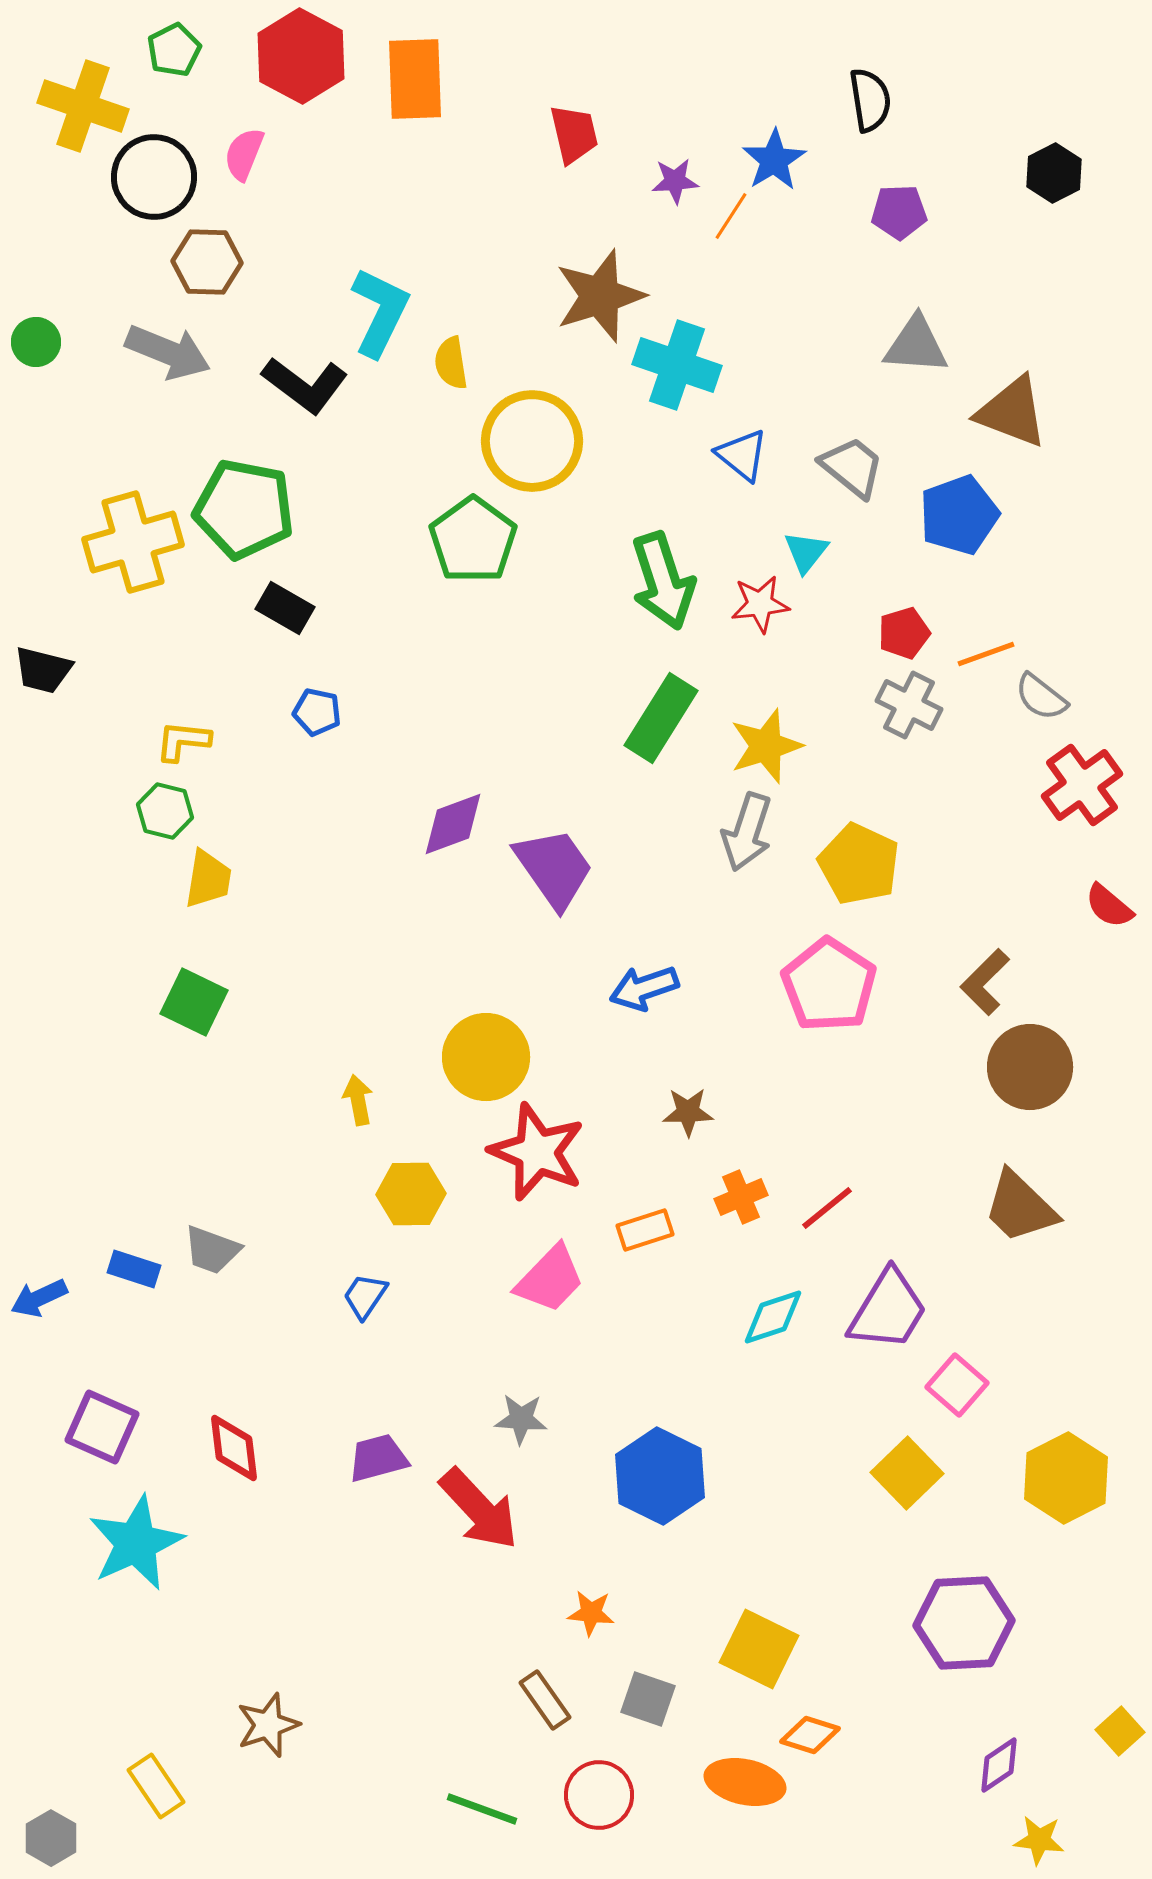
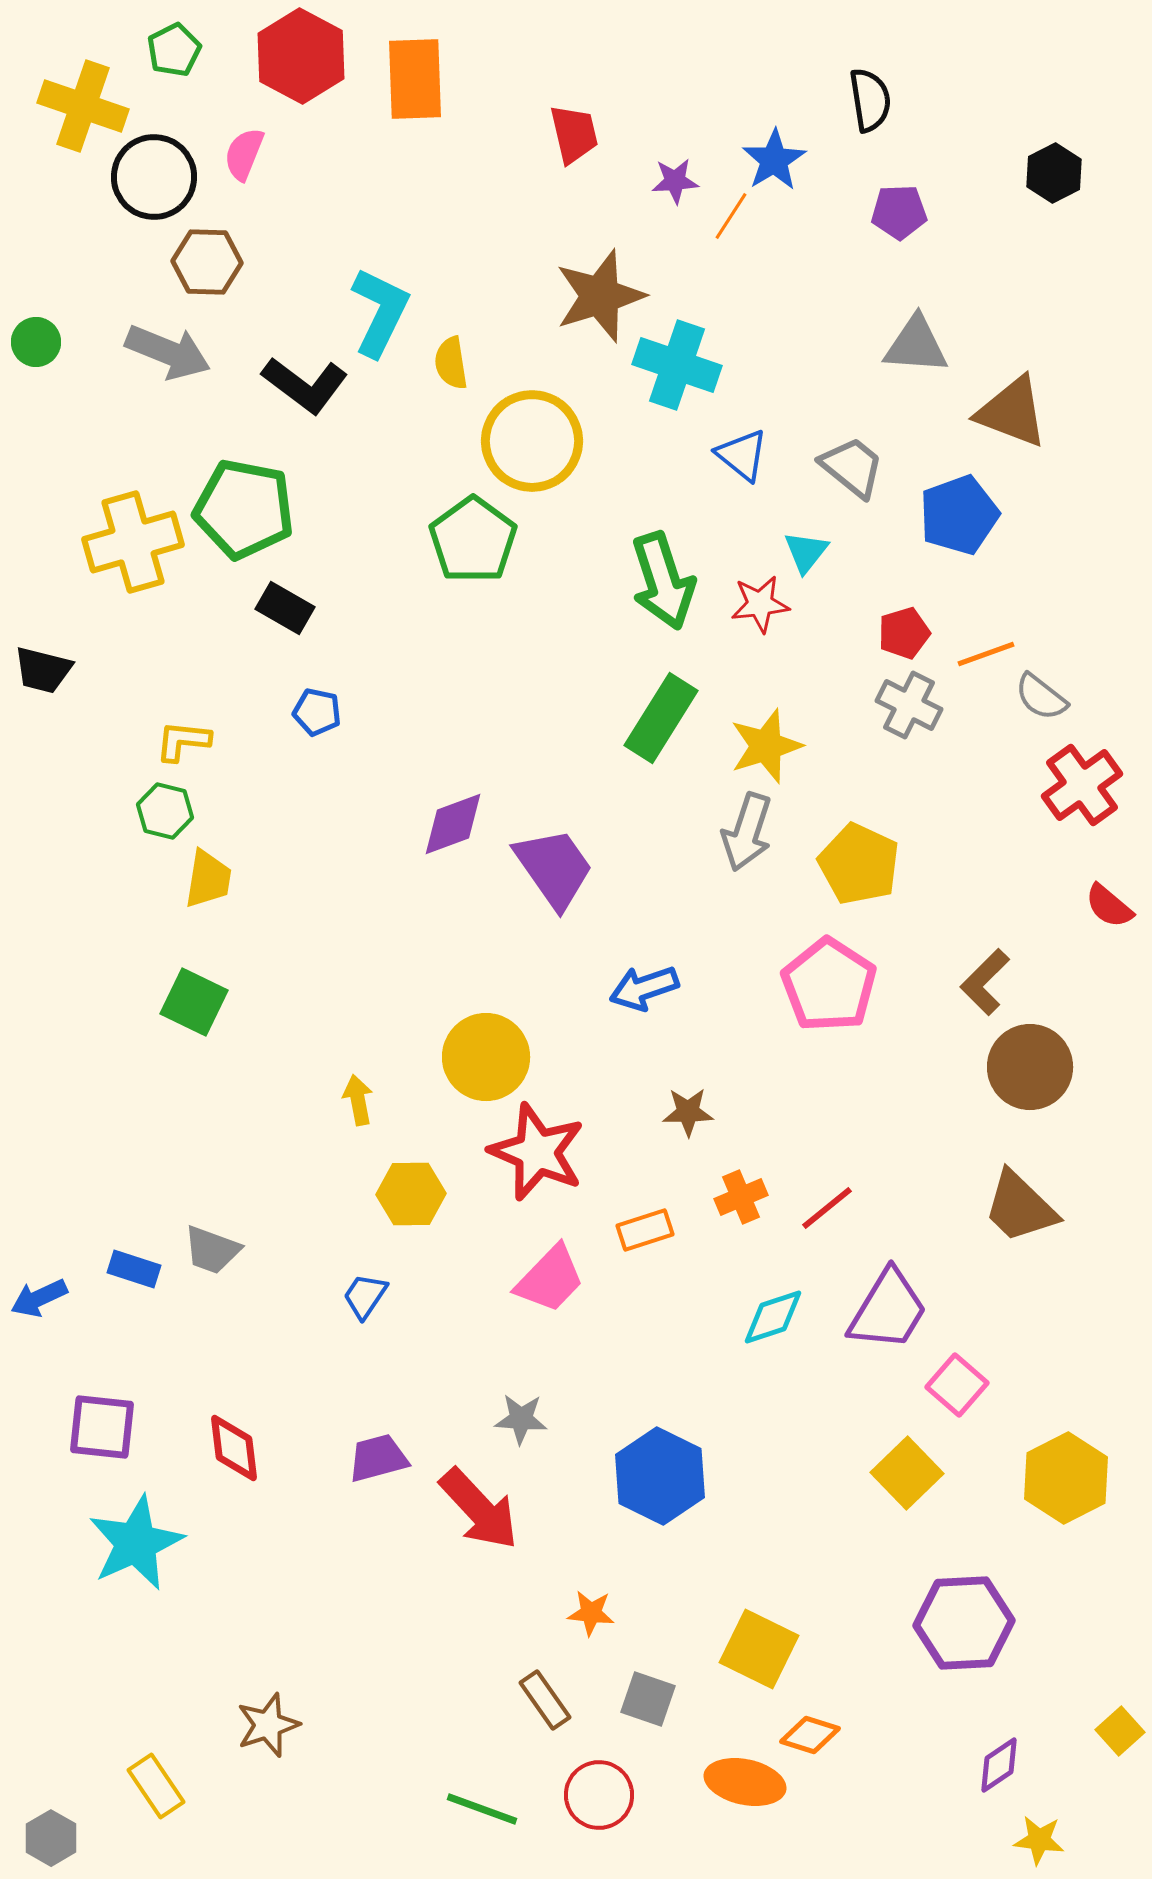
purple square at (102, 1427): rotated 18 degrees counterclockwise
